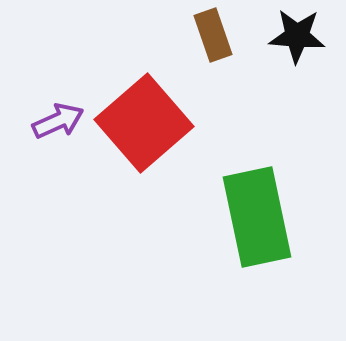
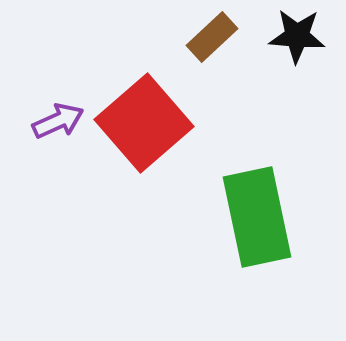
brown rectangle: moved 1 px left, 2 px down; rotated 66 degrees clockwise
